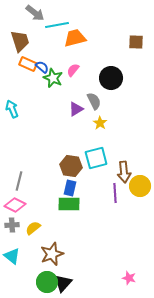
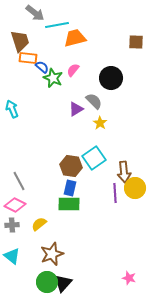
orange rectangle: moved 6 px up; rotated 18 degrees counterclockwise
gray semicircle: rotated 18 degrees counterclockwise
cyan square: moved 2 px left; rotated 20 degrees counterclockwise
gray line: rotated 42 degrees counterclockwise
yellow circle: moved 5 px left, 2 px down
yellow semicircle: moved 6 px right, 4 px up
